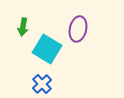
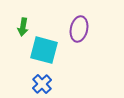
purple ellipse: moved 1 px right
cyan square: moved 3 px left, 1 px down; rotated 16 degrees counterclockwise
